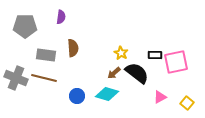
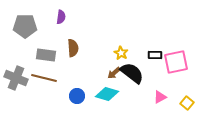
black semicircle: moved 5 px left
